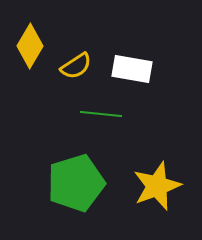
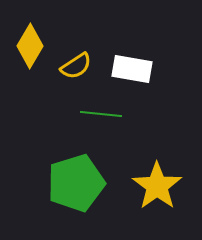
yellow star: rotated 15 degrees counterclockwise
